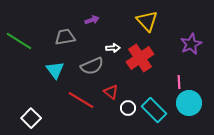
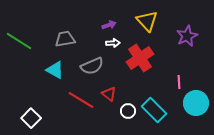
purple arrow: moved 17 px right, 5 px down
gray trapezoid: moved 2 px down
purple star: moved 4 px left, 8 px up
white arrow: moved 5 px up
cyan triangle: rotated 24 degrees counterclockwise
red triangle: moved 2 px left, 2 px down
cyan circle: moved 7 px right
white circle: moved 3 px down
